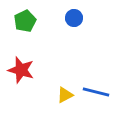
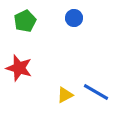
red star: moved 2 px left, 2 px up
blue line: rotated 16 degrees clockwise
